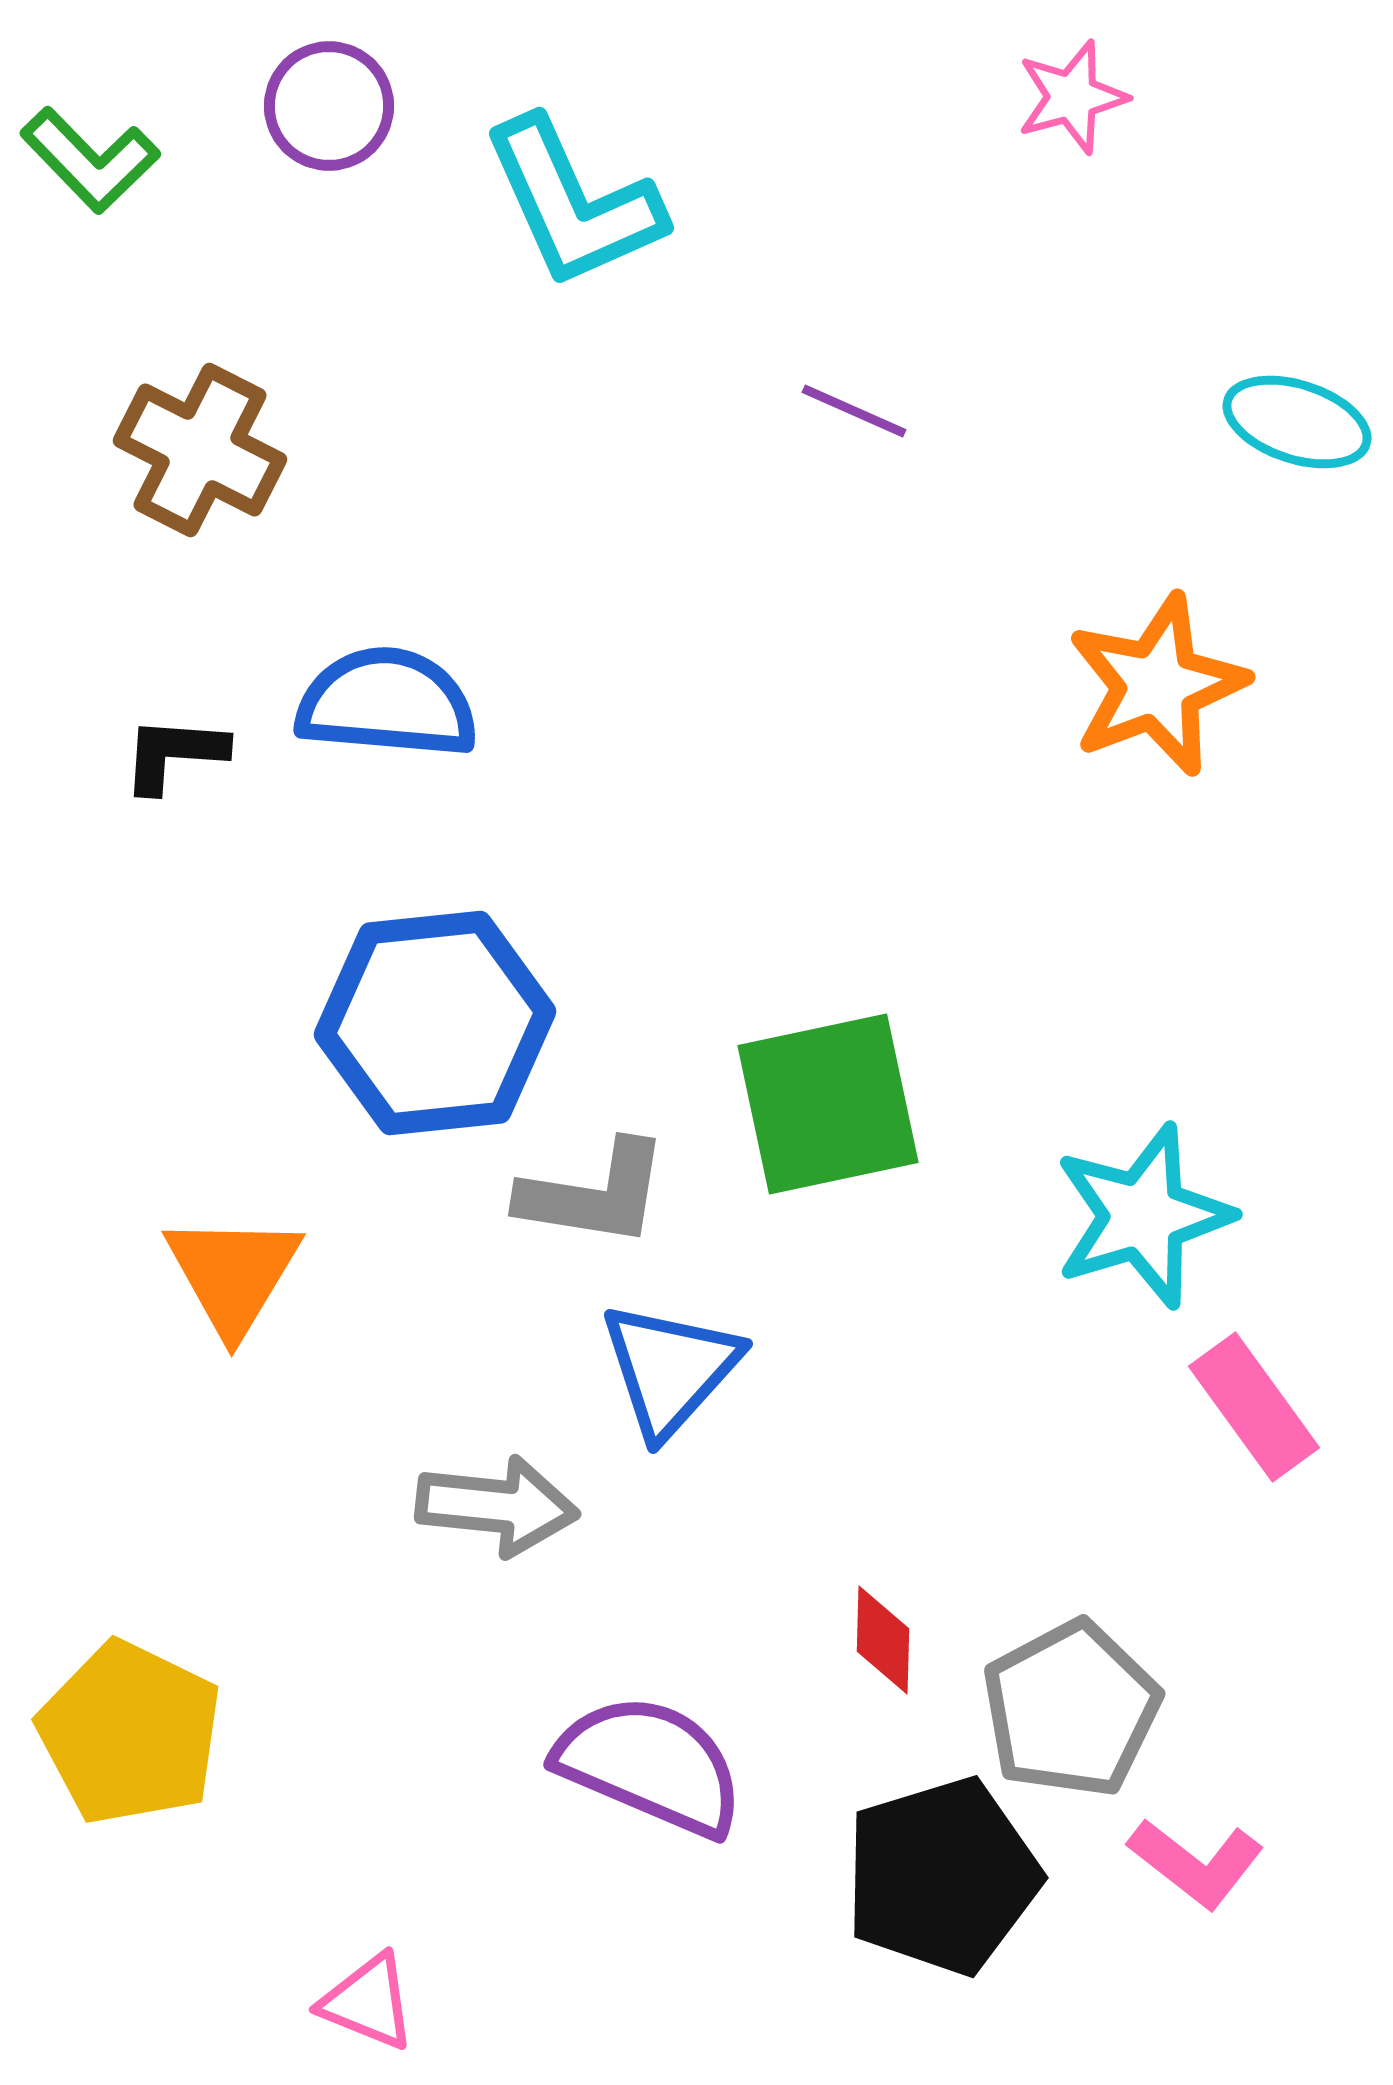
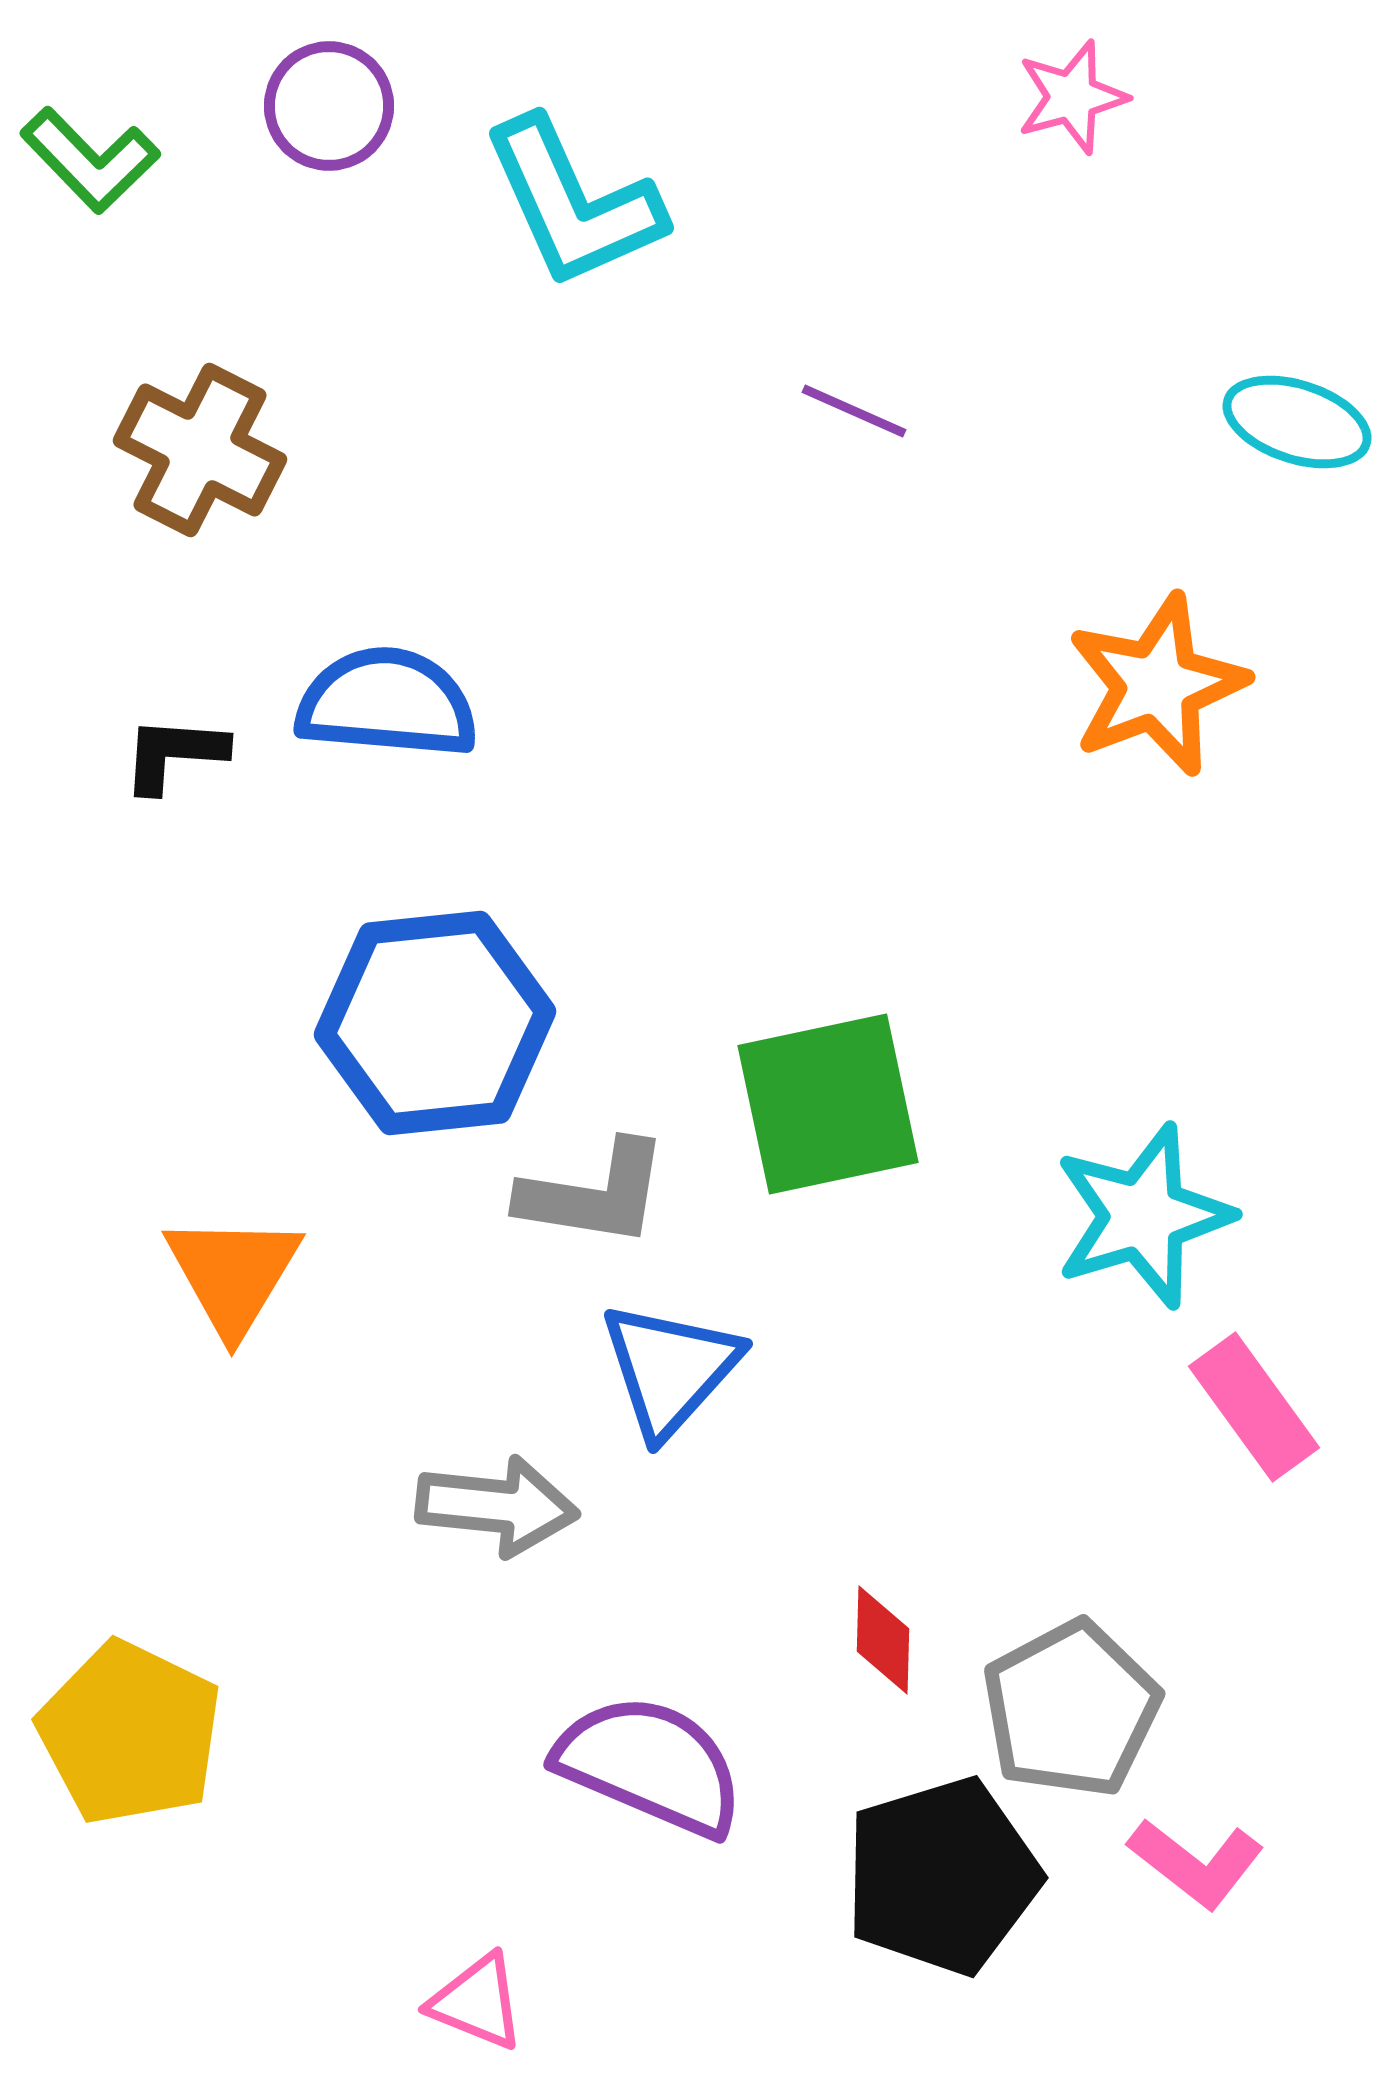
pink triangle: moved 109 px right
